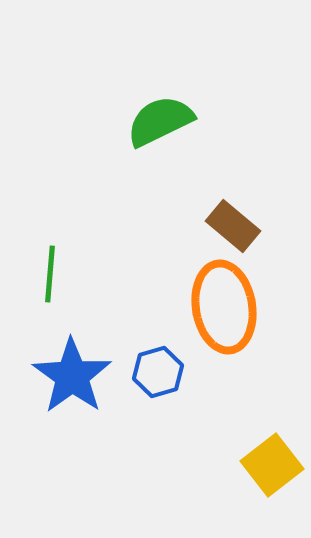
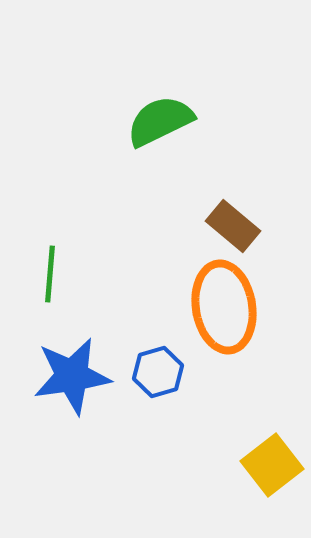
blue star: rotated 28 degrees clockwise
